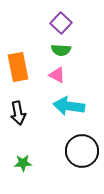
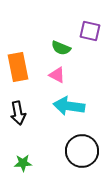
purple square: moved 29 px right, 8 px down; rotated 30 degrees counterclockwise
green semicircle: moved 2 px up; rotated 18 degrees clockwise
